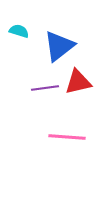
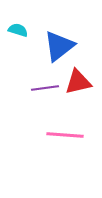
cyan semicircle: moved 1 px left, 1 px up
pink line: moved 2 px left, 2 px up
